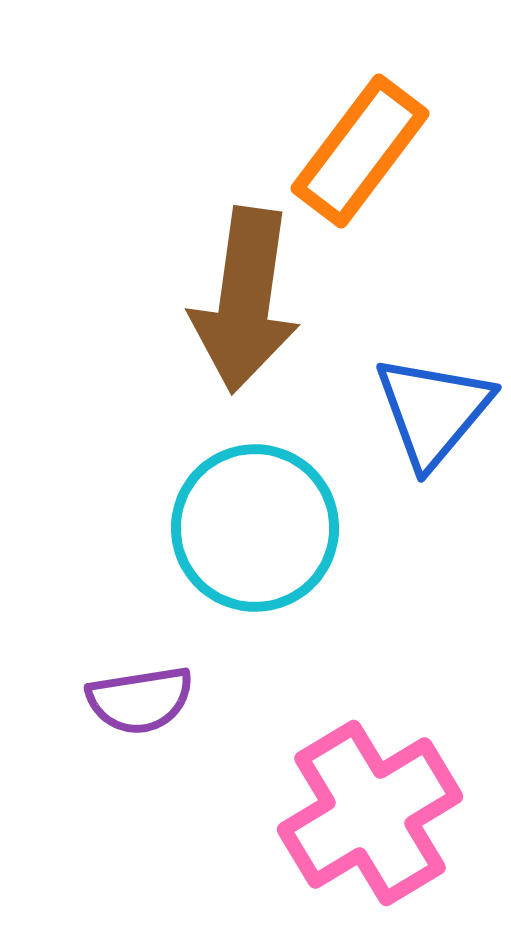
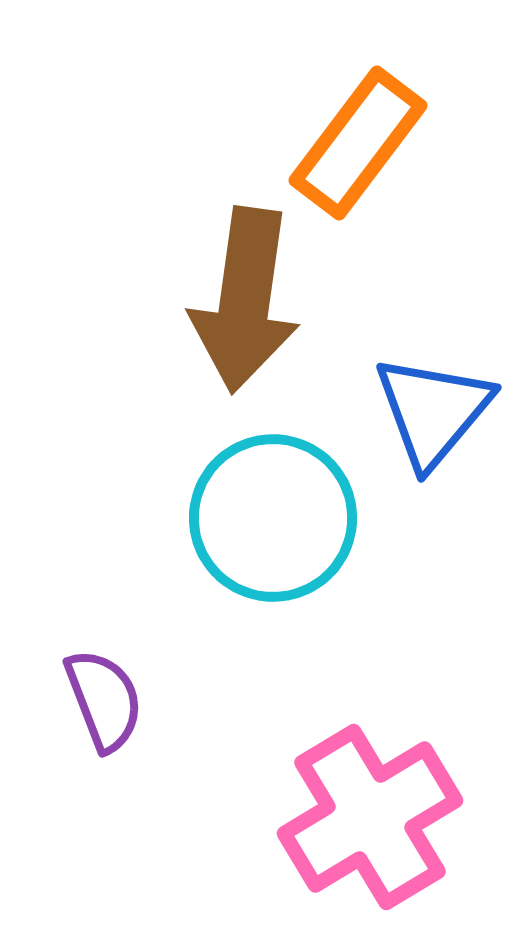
orange rectangle: moved 2 px left, 8 px up
cyan circle: moved 18 px right, 10 px up
purple semicircle: moved 36 px left; rotated 102 degrees counterclockwise
pink cross: moved 4 px down
